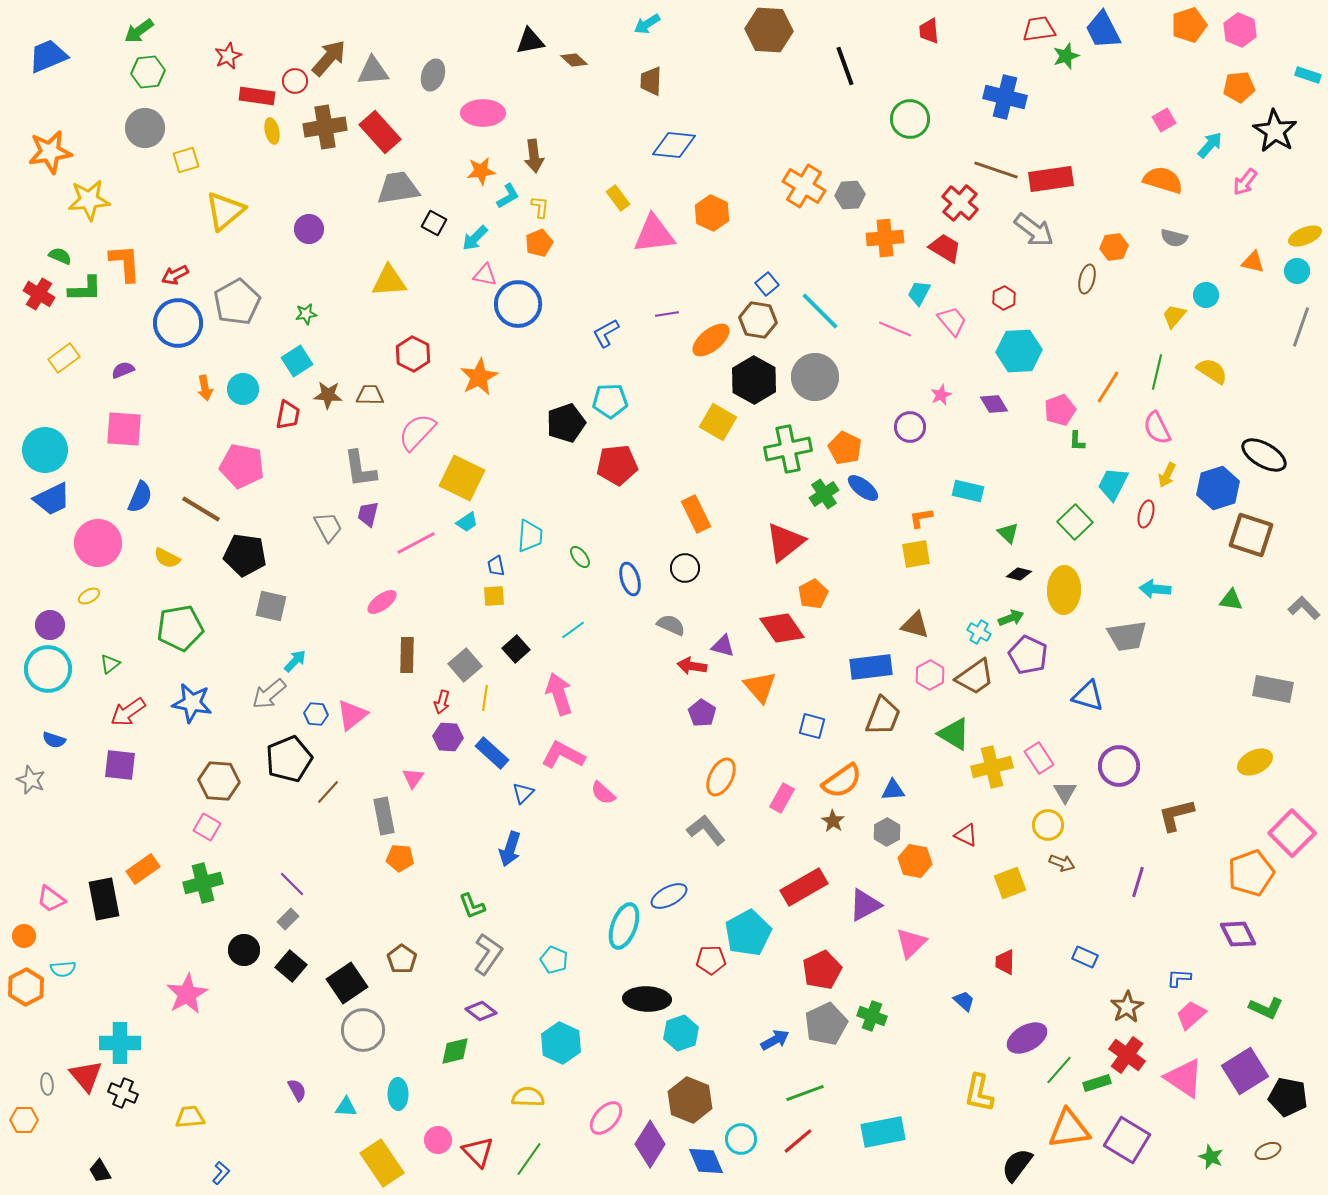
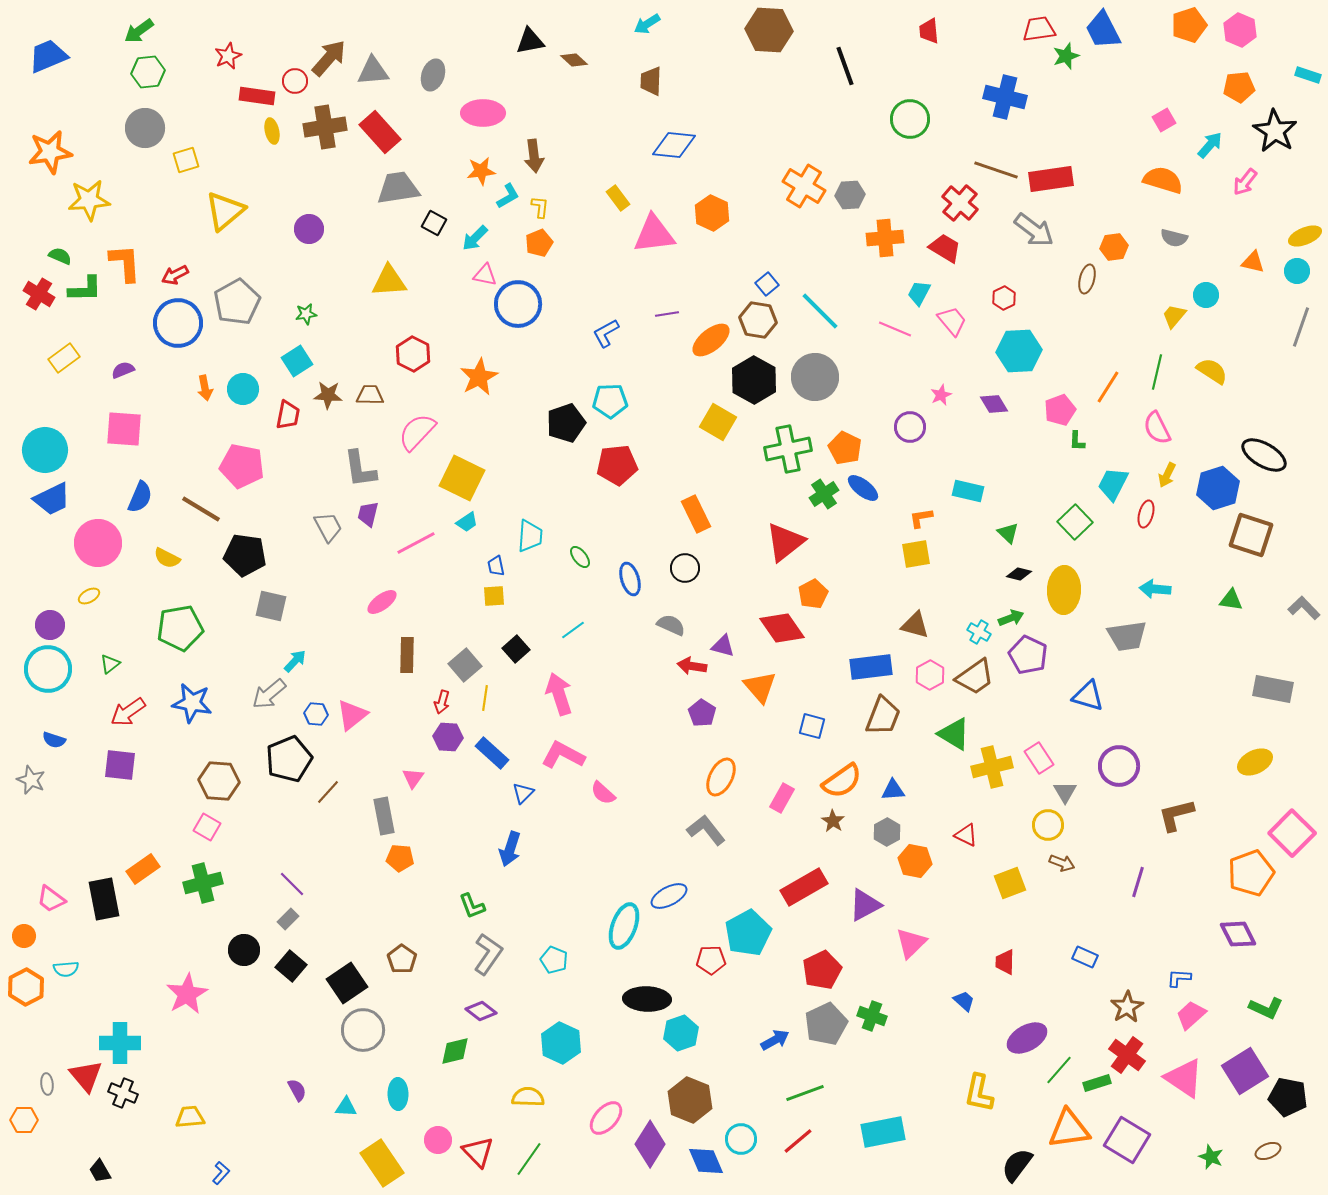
cyan semicircle at (63, 969): moved 3 px right
